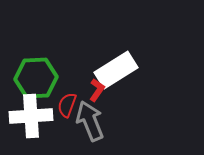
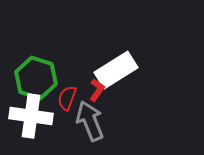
green hexagon: rotated 21 degrees clockwise
red semicircle: moved 7 px up
white cross: rotated 12 degrees clockwise
